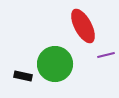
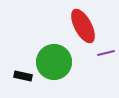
purple line: moved 2 px up
green circle: moved 1 px left, 2 px up
